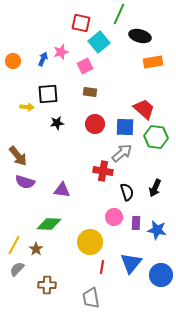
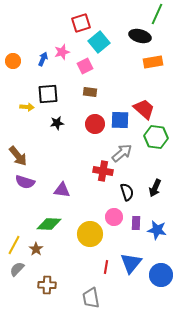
green line: moved 38 px right
red square: rotated 30 degrees counterclockwise
pink star: moved 1 px right
blue square: moved 5 px left, 7 px up
yellow circle: moved 8 px up
red line: moved 4 px right
